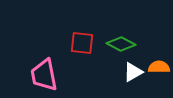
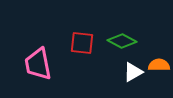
green diamond: moved 1 px right, 3 px up
orange semicircle: moved 2 px up
pink trapezoid: moved 6 px left, 11 px up
